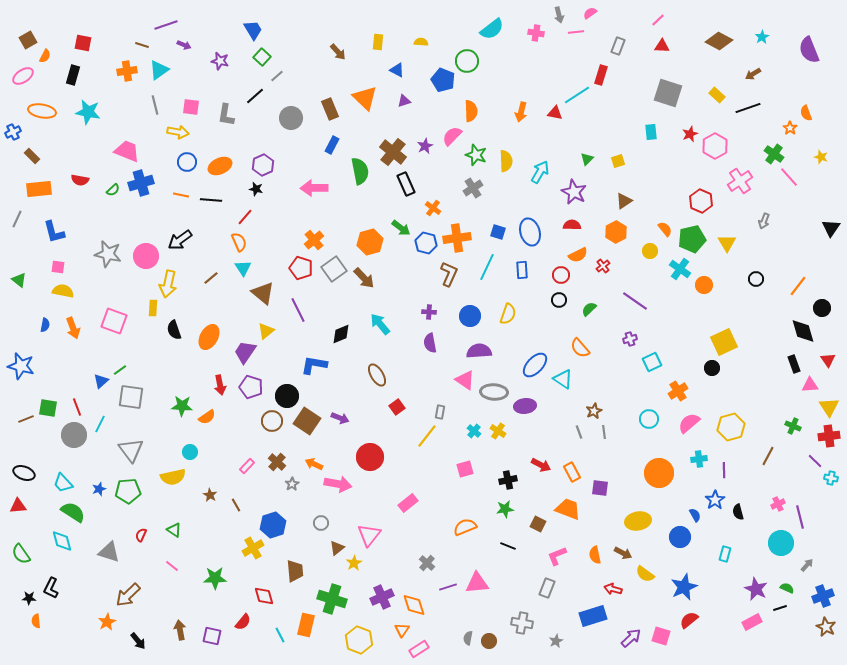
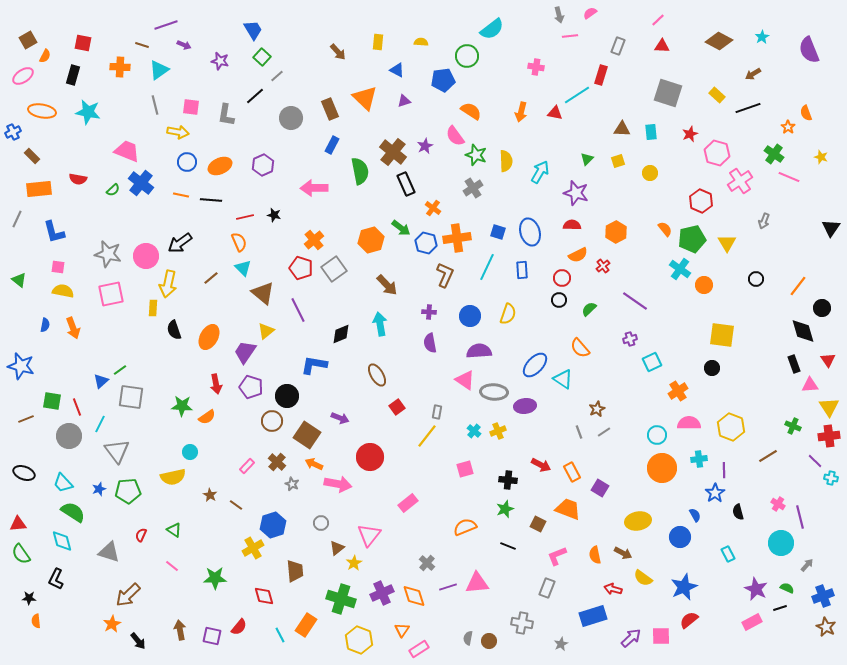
pink line at (576, 32): moved 6 px left, 4 px down
pink cross at (536, 33): moved 34 px down
green circle at (467, 61): moved 5 px up
orange cross at (127, 71): moved 7 px left, 4 px up; rotated 12 degrees clockwise
blue pentagon at (443, 80): rotated 30 degrees counterclockwise
orange semicircle at (471, 111): rotated 55 degrees counterclockwise
orange star at (790, 128): moved 2 px left, 1 px up
pink semicircle at (452, 136): moved 3 px right; rotated 80 degrees counterclockwise
pink hexagon at (715, 146): moved 2 px right, 7 px down; rotated 15 degrees counterclockwise
pink line at (789, 177): rotated 25 degrees counterclockwise
red semicircle at (80, 180): moved 2 px left, 1 px up
blue cross at (141, 183): rotated 35 degrees counterclockwise
black star at (256, 189): moved 18 px right, 26 px down
purple star at (574, 192): moved 2 px right, 1 px down; rotated 10 degrees counterclockwise
brown triangle at (624, 201): moved 2 px left, 72 px up; rotated 36 degrees clockwise
red line at (245, 217): rotated 36 degrees clockwise
black arrow at (180, 240): moved 3 px down
orange hexagon at (370, 242): moved 1 px right, 2 px up
yellow circle at (650, 251): moved 78 px up
cyan triangle at (243, 268): rotated 12 degrees counterclockwise
brown L-shape at (449, 274): moved 4 px left, 1 px down
red circle at (561, 275): moved 1 px right, 3 px down
brown arrow at (364, 278): moved 23 px right, 7 px down
pink square at (114, 321): moved 3 px left, 27 px up; rotated 32 degrees counterclockwise
cyan arrow at (380, 324): rotated 30 degrees clockwise
yellow square at (724, 342): moved 2 px left, 7 px up; rotated 32 degrees clockwise
red arrow at (220, 385): moved 4 px left, 1 px up
green square at (48, 408): moved 4 px right, 7 px up
brown star at (594, 411): moved 3 px right, 2 px up
gray rectangle at (440, 412): moved 3 px left
cyan circle at (649, 419): moved 8 px right, 16 px down
brown square at (307, 421): moved 14 px down
pink semicircle at (689, 423): rotated 40 degrees clockwise
yellow hexagon at (731, 427): rotated 24 degrees counterclockwise
yellow cross at (498, 431): rotated 35 degrees clockwise
gray line at (604, 432): rotated 64 degrees clockwise
gray circle at (74, 435): moved 5 px left, 1 px down
gray triangle at (131, 450): moved 14 px left, 1 px down
brown line at (768, 456): rotated 30 degrees clockwise
orange circle at (659, 473): moved 3 px right, 5 px up
black cross at (508, 480): rotated 18 degrees clockwise
gray star at (292, 484): rotated 16 degrees counterclockwise
purple square at (600, 488): rotated 24 degrees clockwise
blue star at (715, 500): moved 7 px up
pink cross at (778, 504): rotated 32 degrees counterclockwise
brown line at (236, 505): rotated 24 degrees counterclockwise
red triangle at (18, 506): moved 18 px down
green star at (505, 509): rotated 12 degrees counterclockwise
cyan rectangle at (725, 554): moved 3 px right; rotated 42 degrees counterclockwise
yellow semicircle at (645, 574): moved 2 px left, 4 px down
black L-shape at (51, 588): moved 5 px right, 9 px up
purple cross at (382, 597): moved 4 px up
green cross at (332, 599): moved 9 px right
orange diamond at (414, 605): moved 9 px up
orange star at (107, 622): moved 5 px right, 2 px down
red semicircle at (243, 622): moved 4 px left, 5 px down
orange rectangle at (306, 625): rotated 20 degrees clockwise
pink square at (661, 636): rotated 18 degrees counterclockwise
gray star at (556, 641): moved 5 px right, 3 px down
